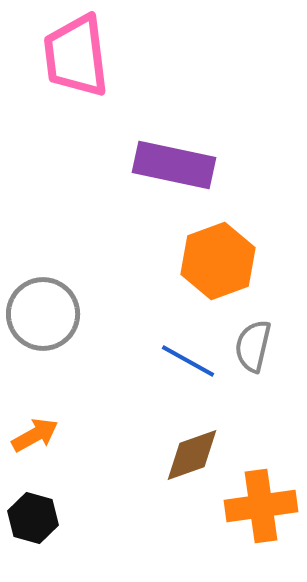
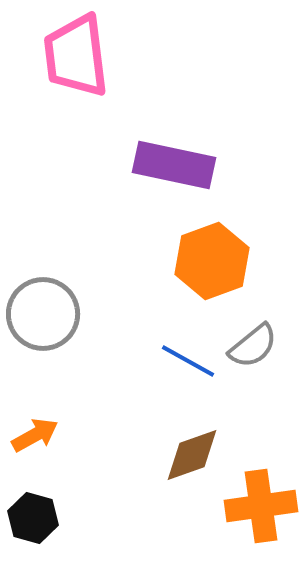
orange hexagon: moved 6 px left
gray semicircle: rotated 142 degrees counterclockwise
